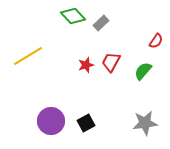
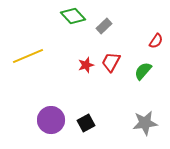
gray rectangle: moved 3 px right, 3 px down
yellow line: rotated 8 degrees clockwise
purple circle: moved 1 px up
